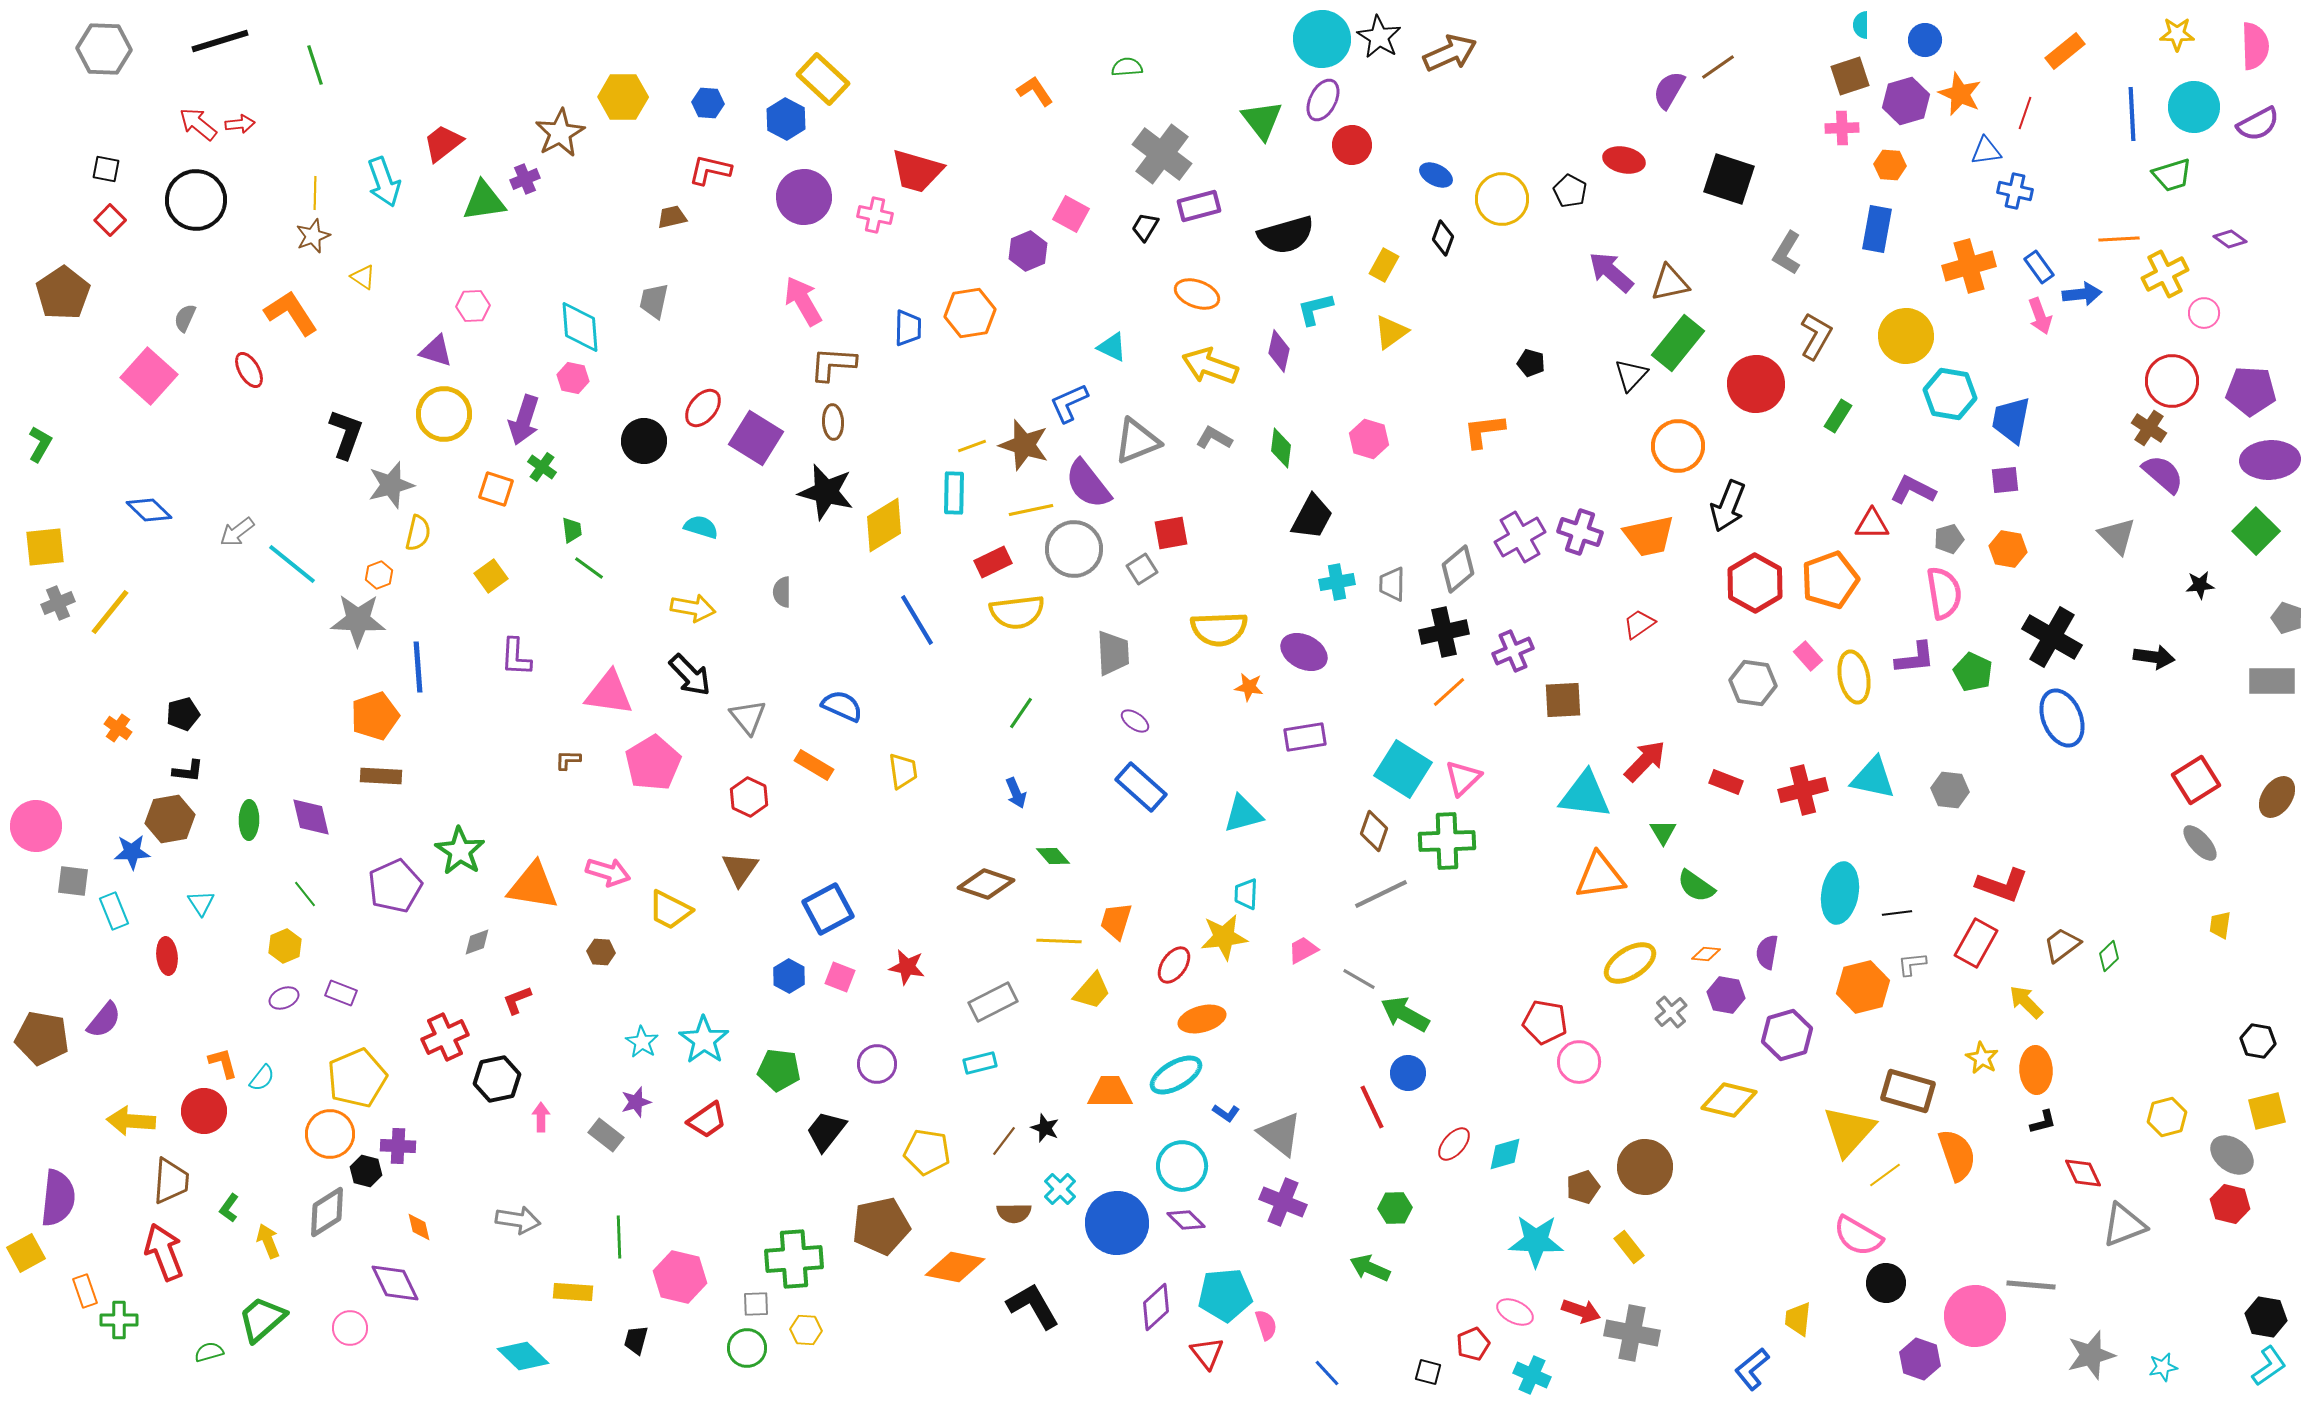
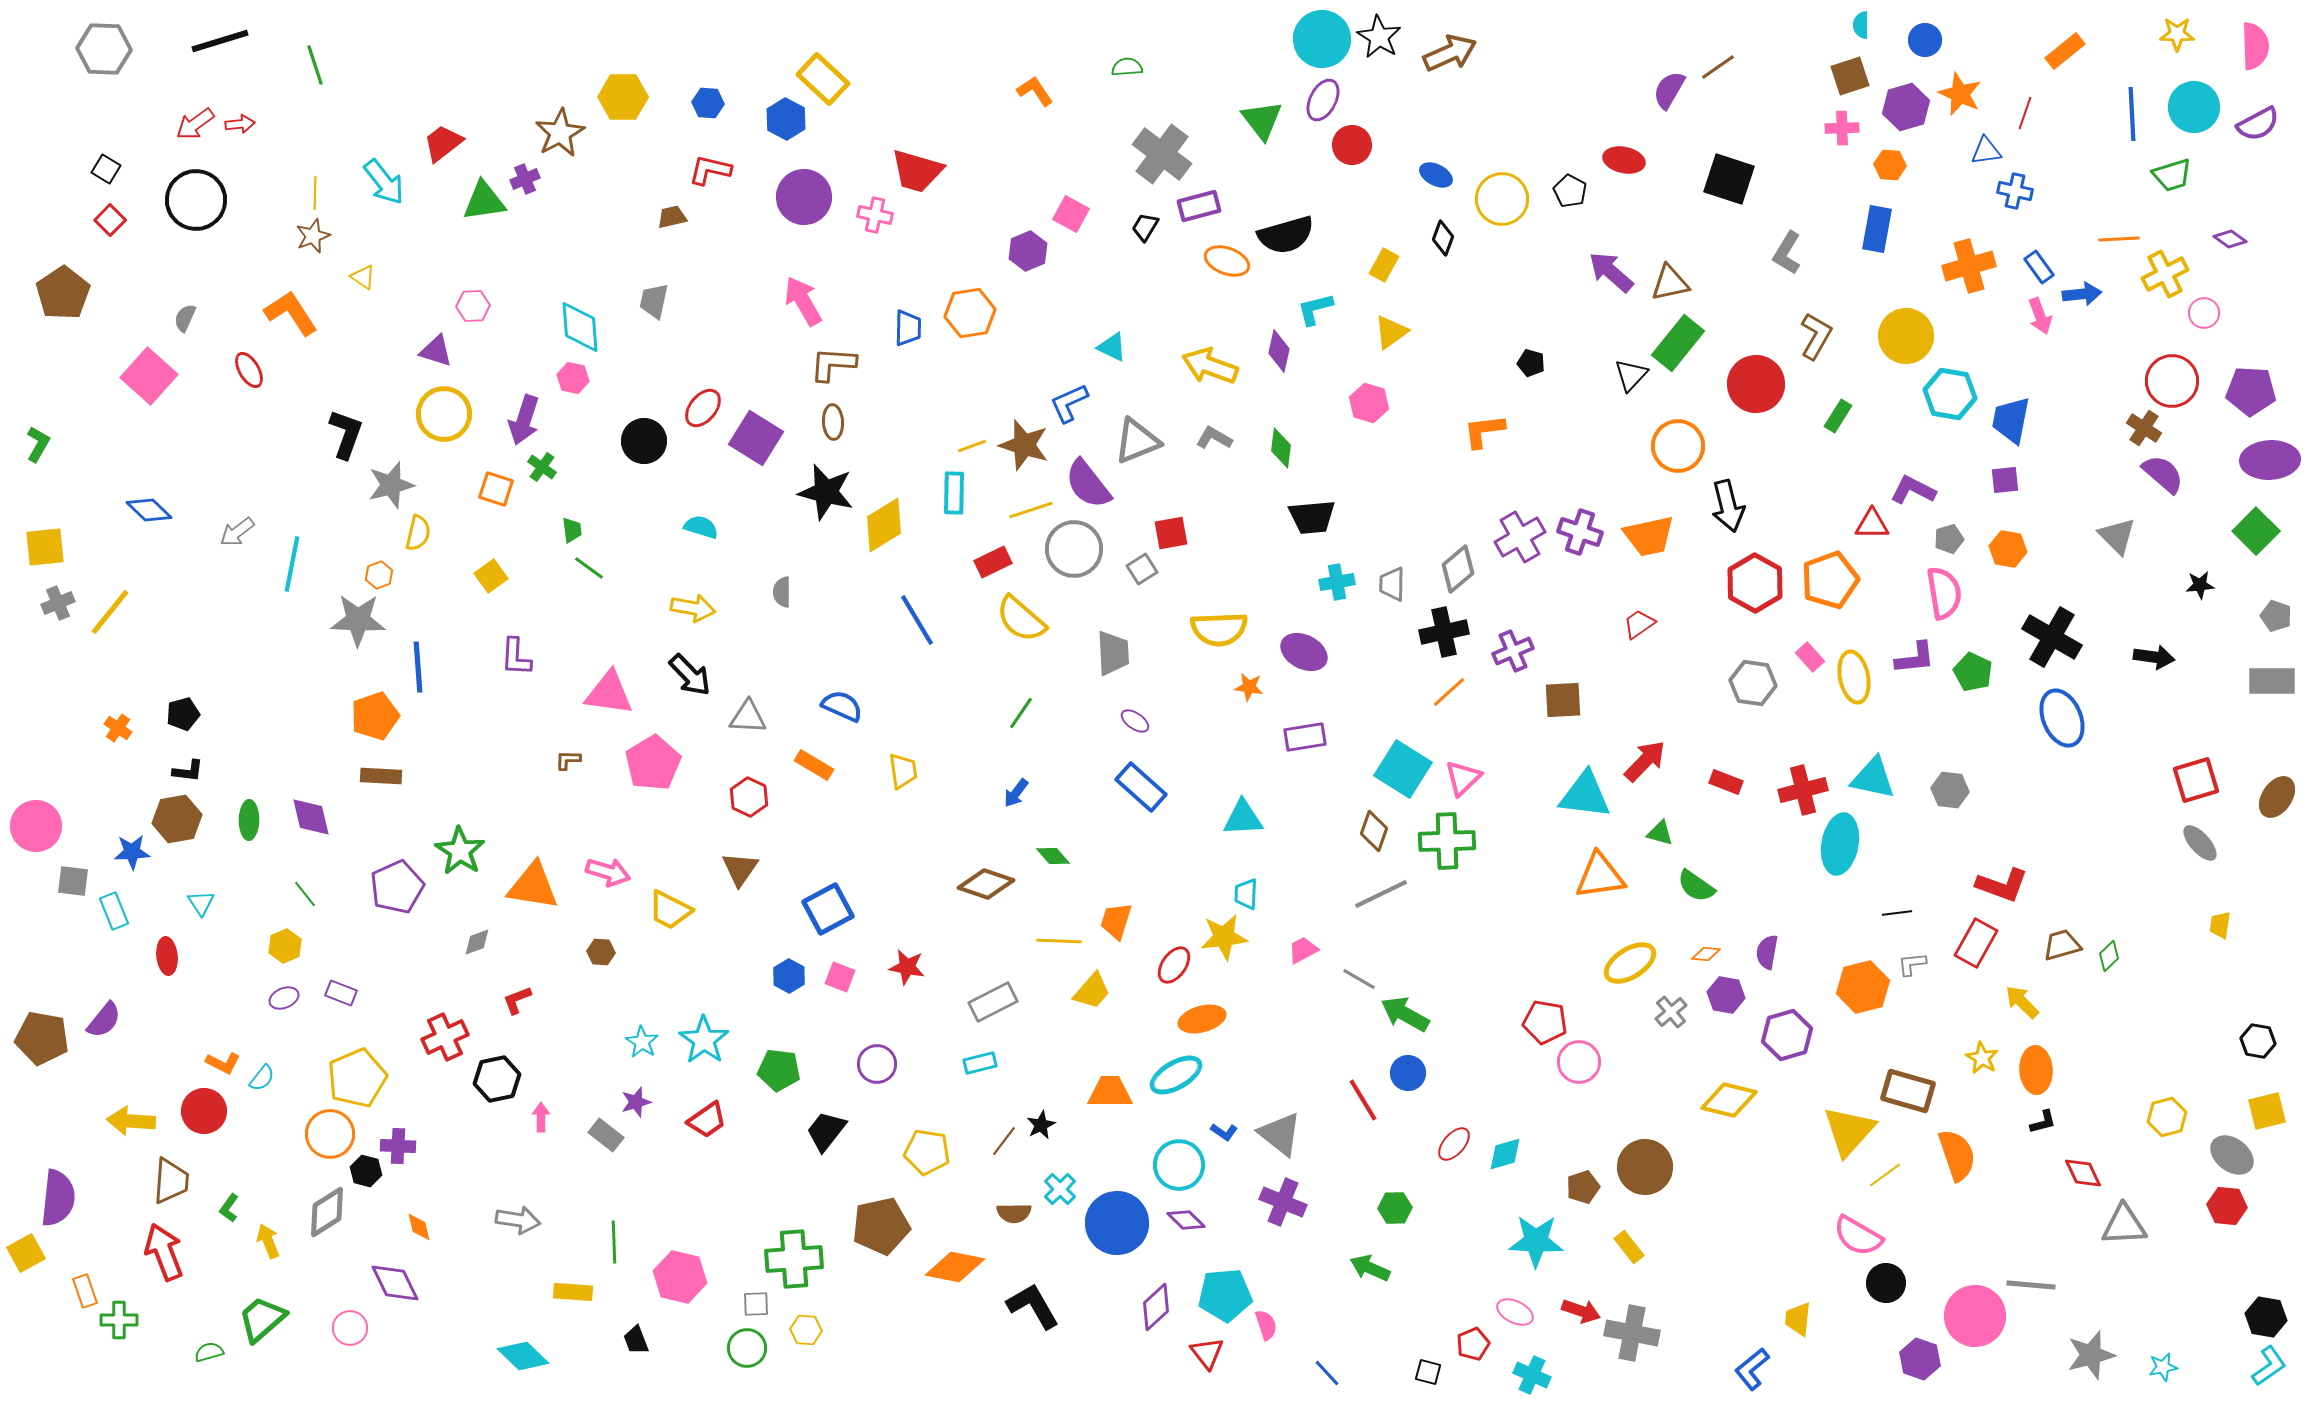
purple hexagon at (1906, 101): moved 6 px down
red arrow at (198, 124): moved 3 px left; rotated 75 degrees counterclockwise
black square at (106, 169): rotated 20 degrees clockwise
cyan arrow at (384, 182): rotated 18 degrees counterclockwise
orange ellipse at (1197, 294): moved 30 px right, 33 px up
brown cross at (2149, 428): moved 5 px left
pink hexagon at (1369, 439): moved 36 px up
green L-shape at (40, 444): moved 2 px left
black arrow at (1728, 506): rotated 36 degrees counterclockwise
yellow line at (1031, 510): rotated 6 degrees counterclockwise
black trapezoid at (1312, 517): rotated 57 degrees clockwise
cyan line at (292, 564): rotated 62 degrees clockwise
yellow semicircle at (1017, 612): moved 4 px right, 7 px down; rotated 48 degrees clockwise
gray pentagon at (2287, 618): moved 11 px left, 2 px up
pink rectangle at (1808, 656): moved 2 px right, 1 px down
gray triangle at (748, 717): rotated 48 degrees counterclockwise
red square at (2196, 780): rotated 15 degrees clockwise
blue arrow at (1016, 793): rotated 60 degrees clockwise
cyan triangle at (1243, 814): moved 4 px down; rotated 12 degrees clockwise
brown hexagon at (170, 819): moved 7 px right
green triangle at (1663, 832): moved 3 px left, 1 px down; rotated 44 degrees counterclockwise
purple pentagon at (395, 886): moved 2 px right, 1 px down
cyan ellipse at (1840, 893): moved 49 px up
brown trapezoid at (2062, 945): rotated 21 degrees clockwise
yellow arrow at (2026, 1002): moved 4 px left
orange L-shape at (223, 1063): rotated 132 degrees clockwise
red line at (1372, 1107): moved 9 px left, 7 px up; rotated 6 degrees counterclockwise
blue L-shape at (1226, 1113): moved 2 px left, 19 px down
black star at (1045, 1128): moved 4 px left, 3 px up; rotated 24 degrees clockwise
cyan circle at (1182, 1166): moved 3 px left, 1 px up
red hexagon at (2230, 1204): moved 3 px left, 2 px down; rotated 9 degrees counterclockwise
gray triangle at (2124, 1225): rotated 18 degrees clockwise
green line at (619, 1237): moved 5 px left, 5 px down
black trapezoid at (636, 1340): rotated 36 degrees counterclockwise
